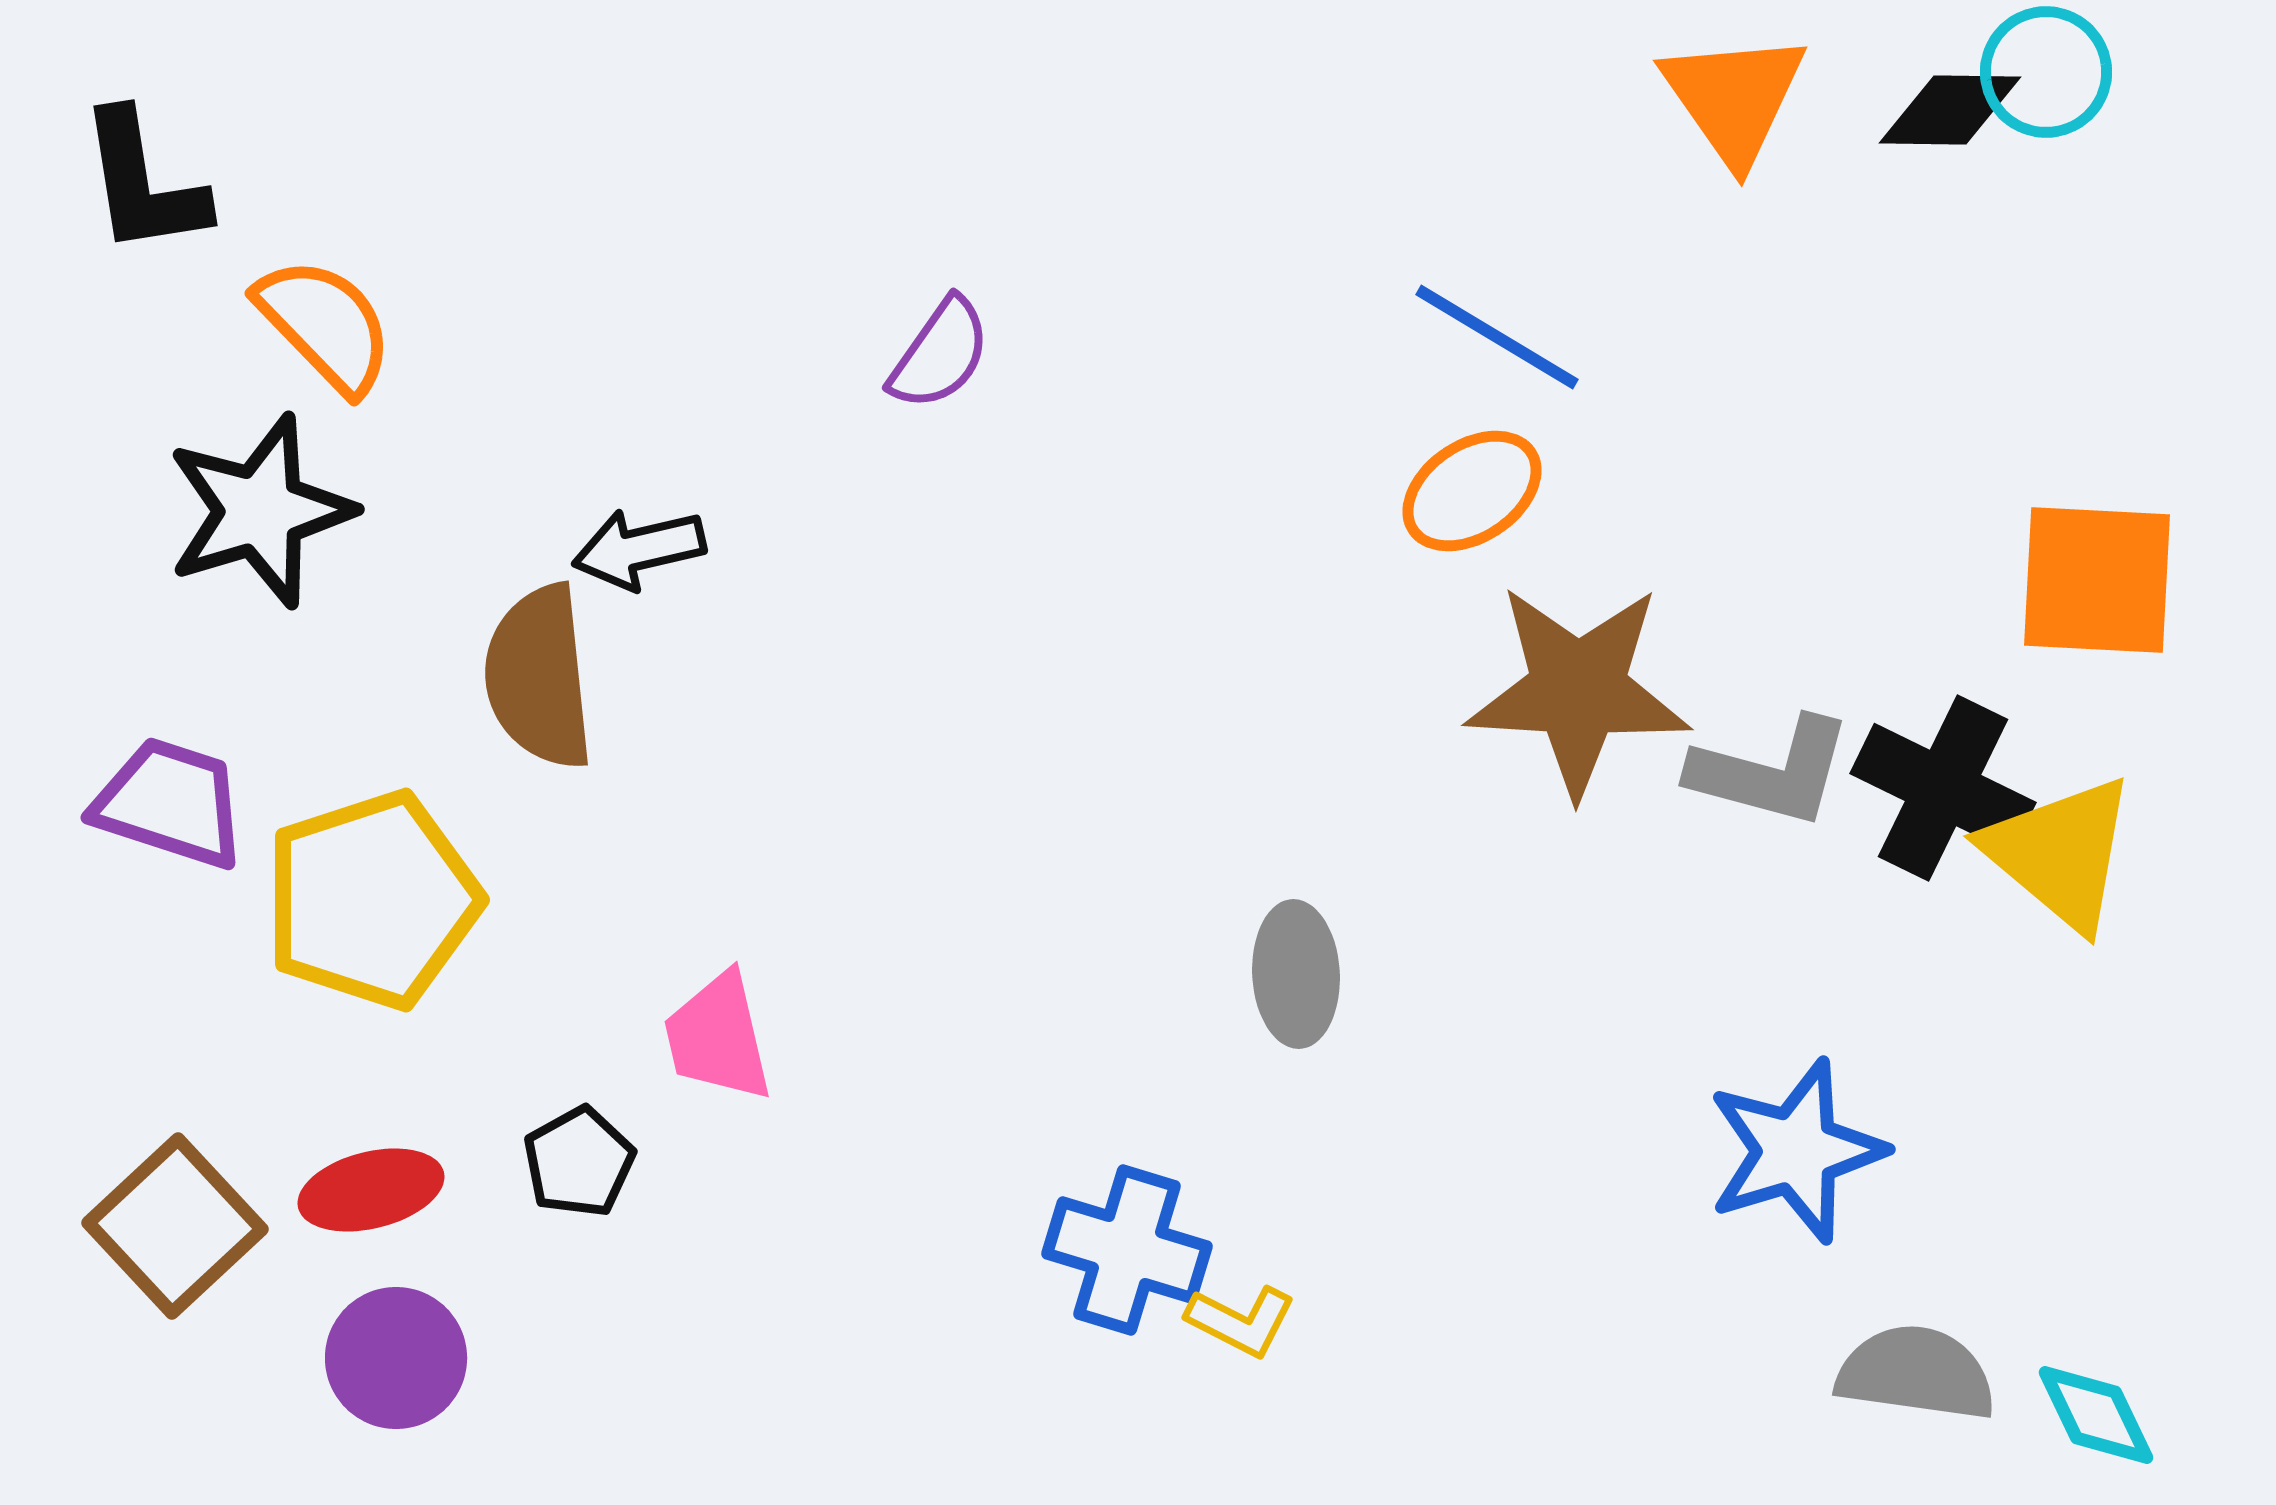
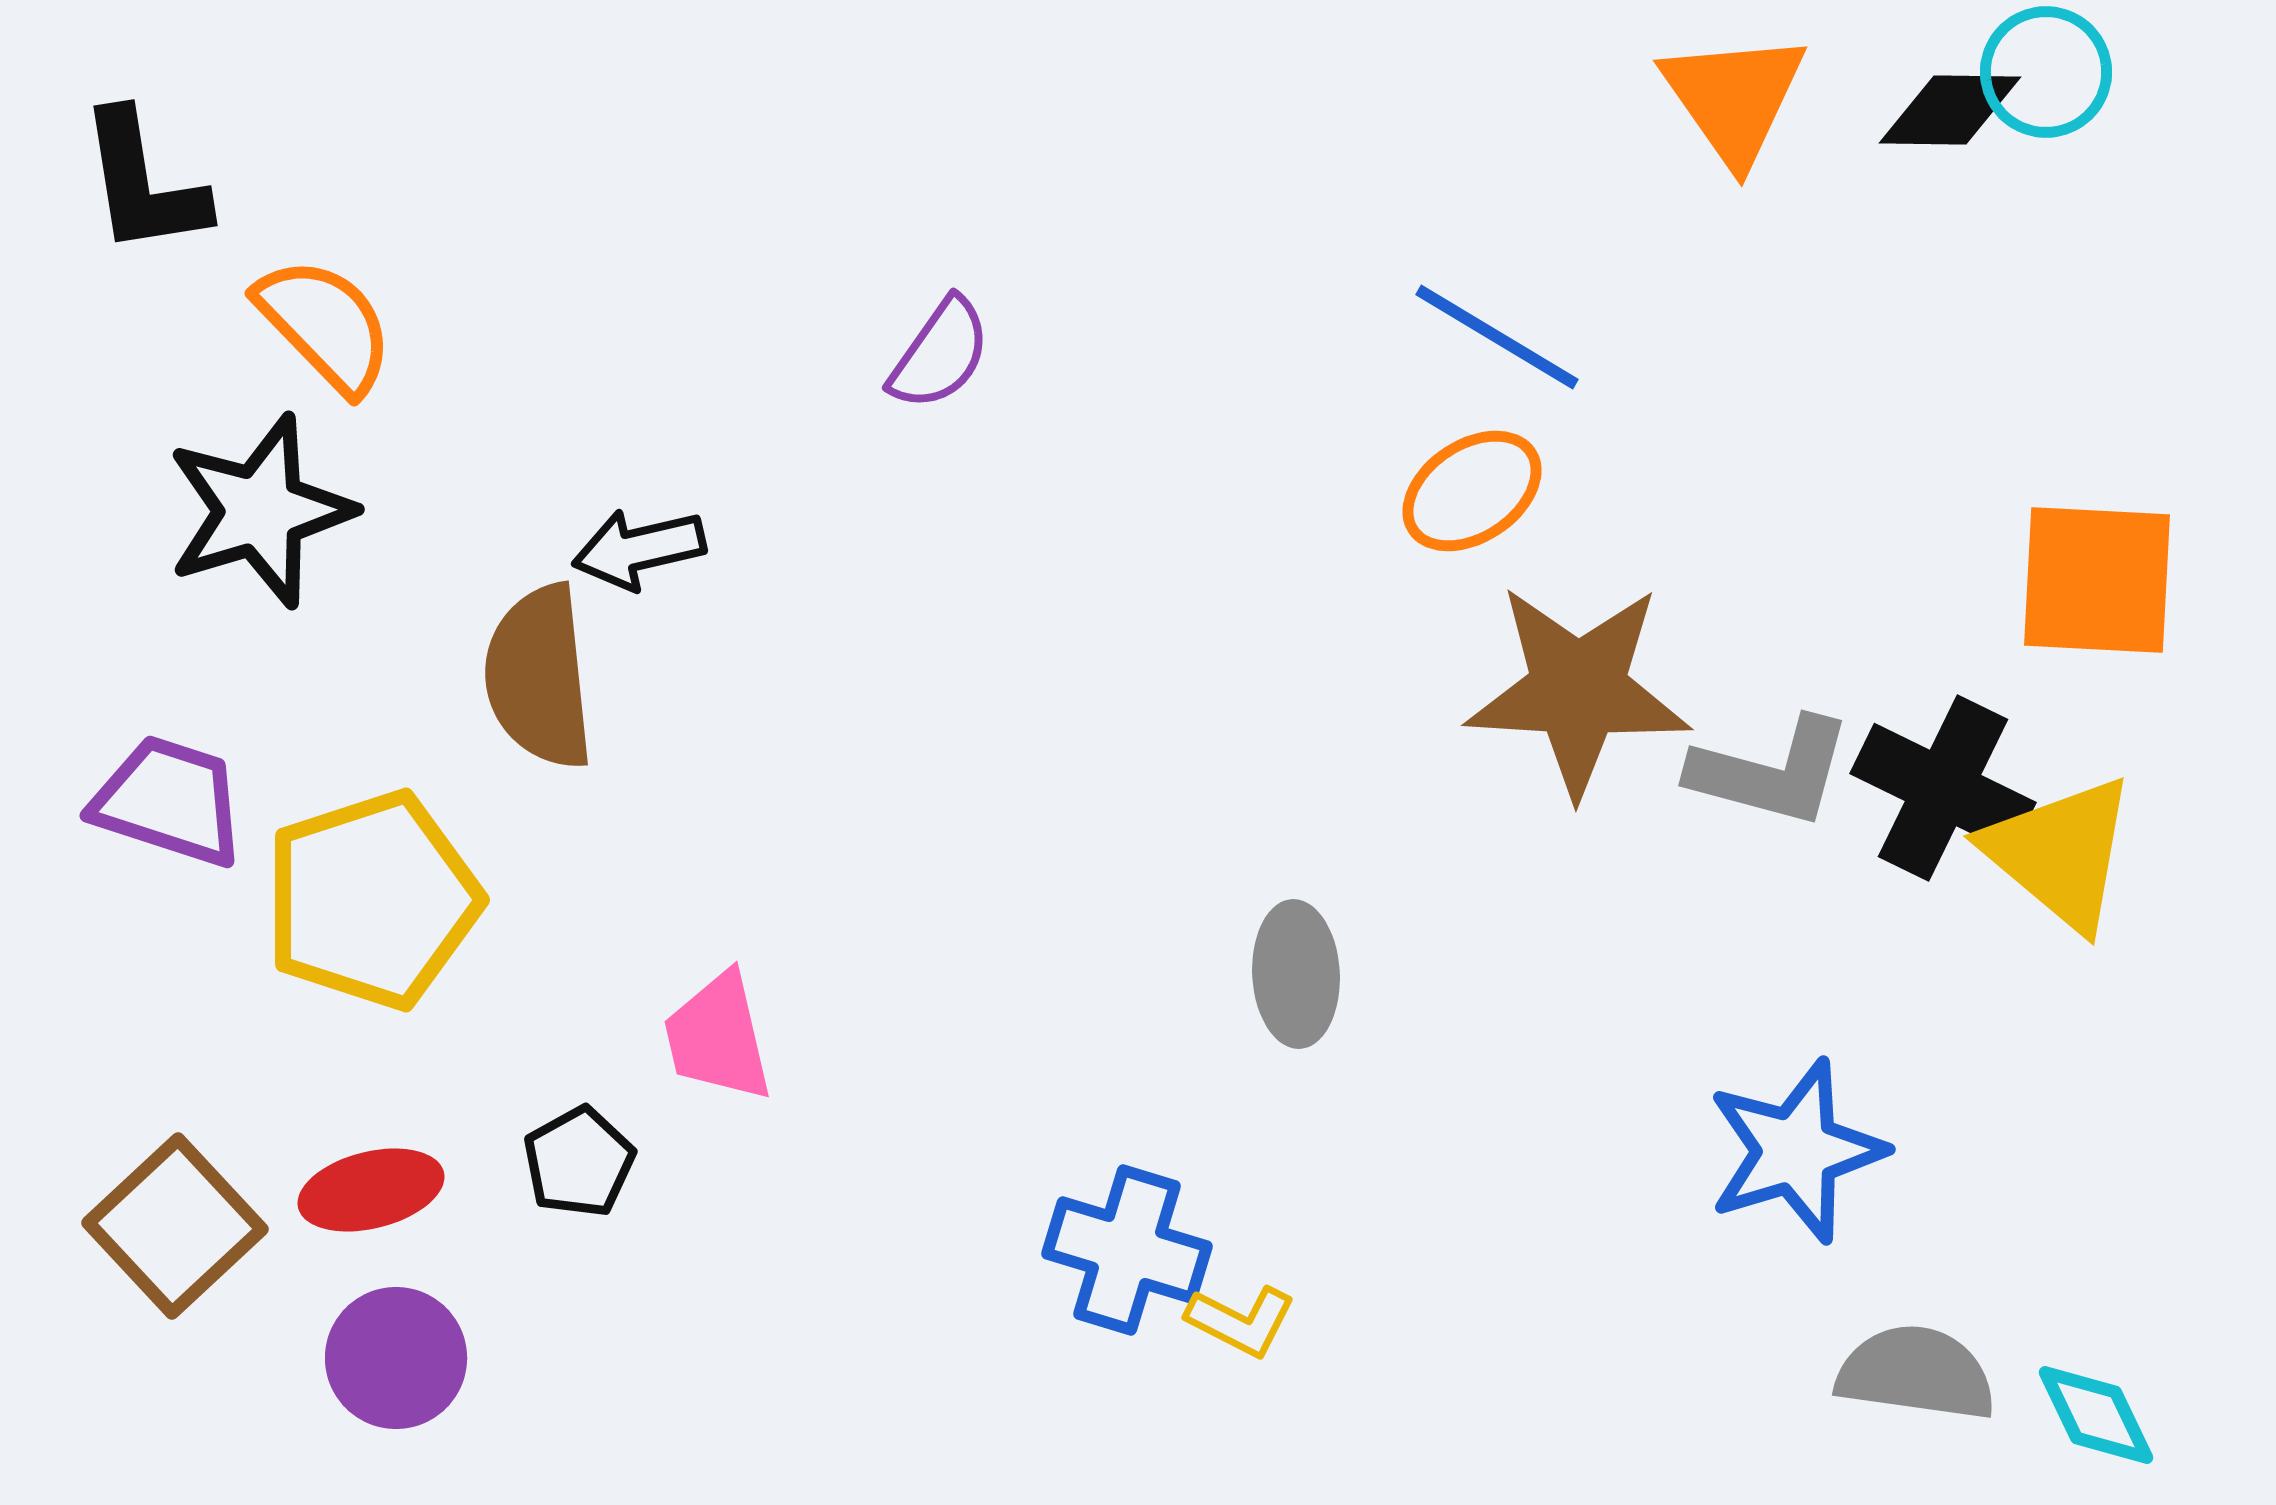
purple trapezoid: moved 1 px left, 2 px up
